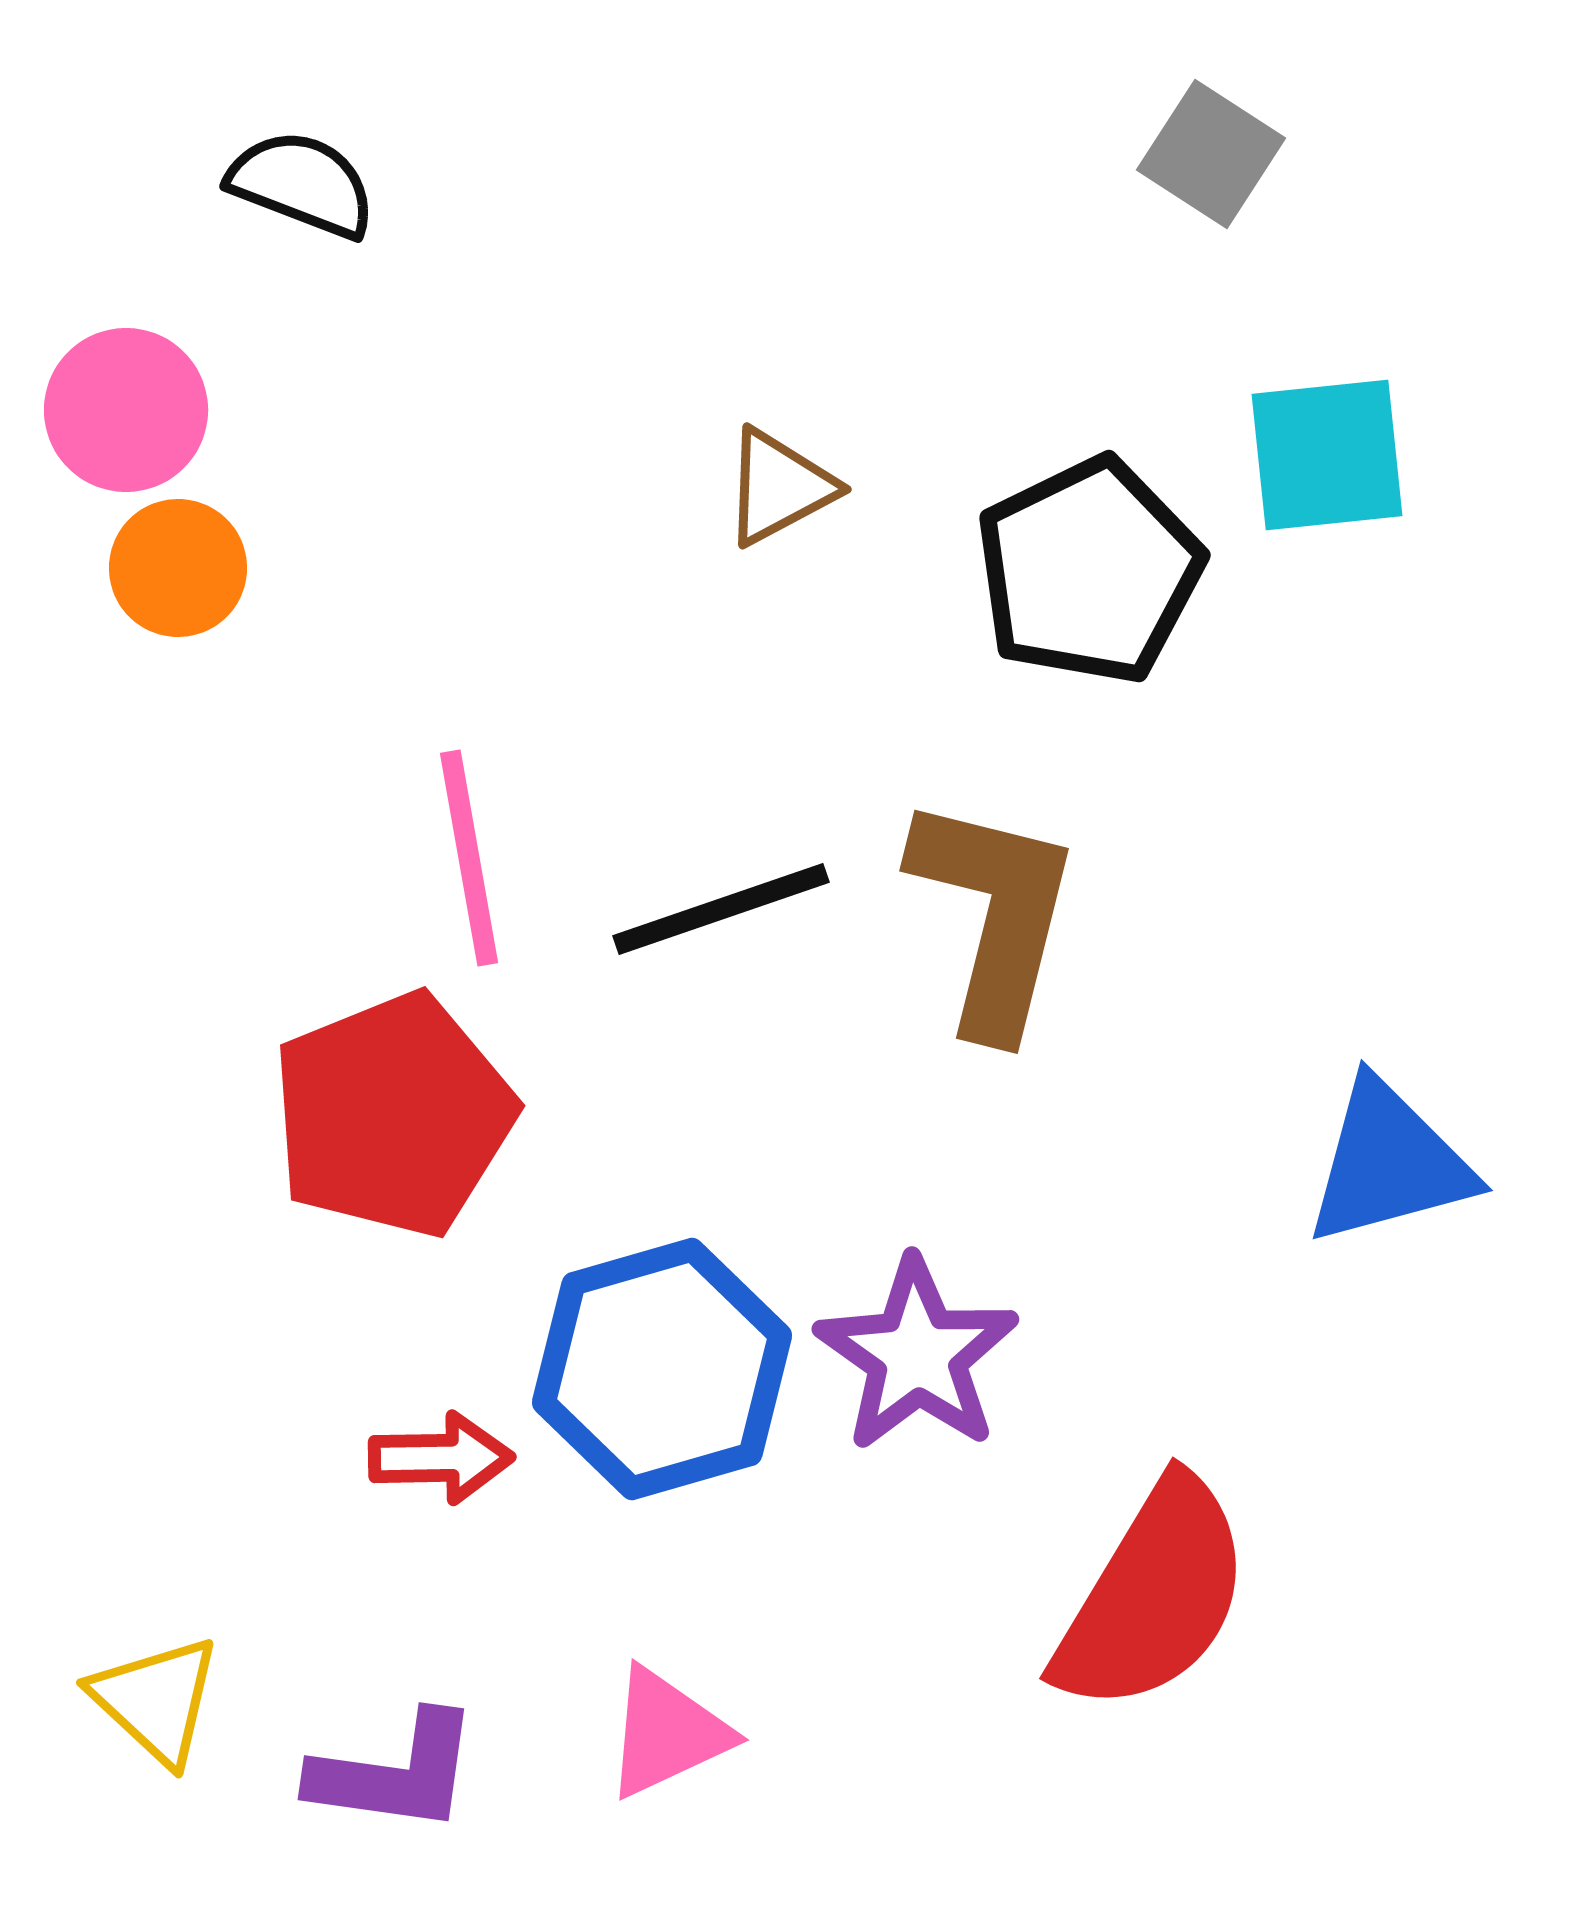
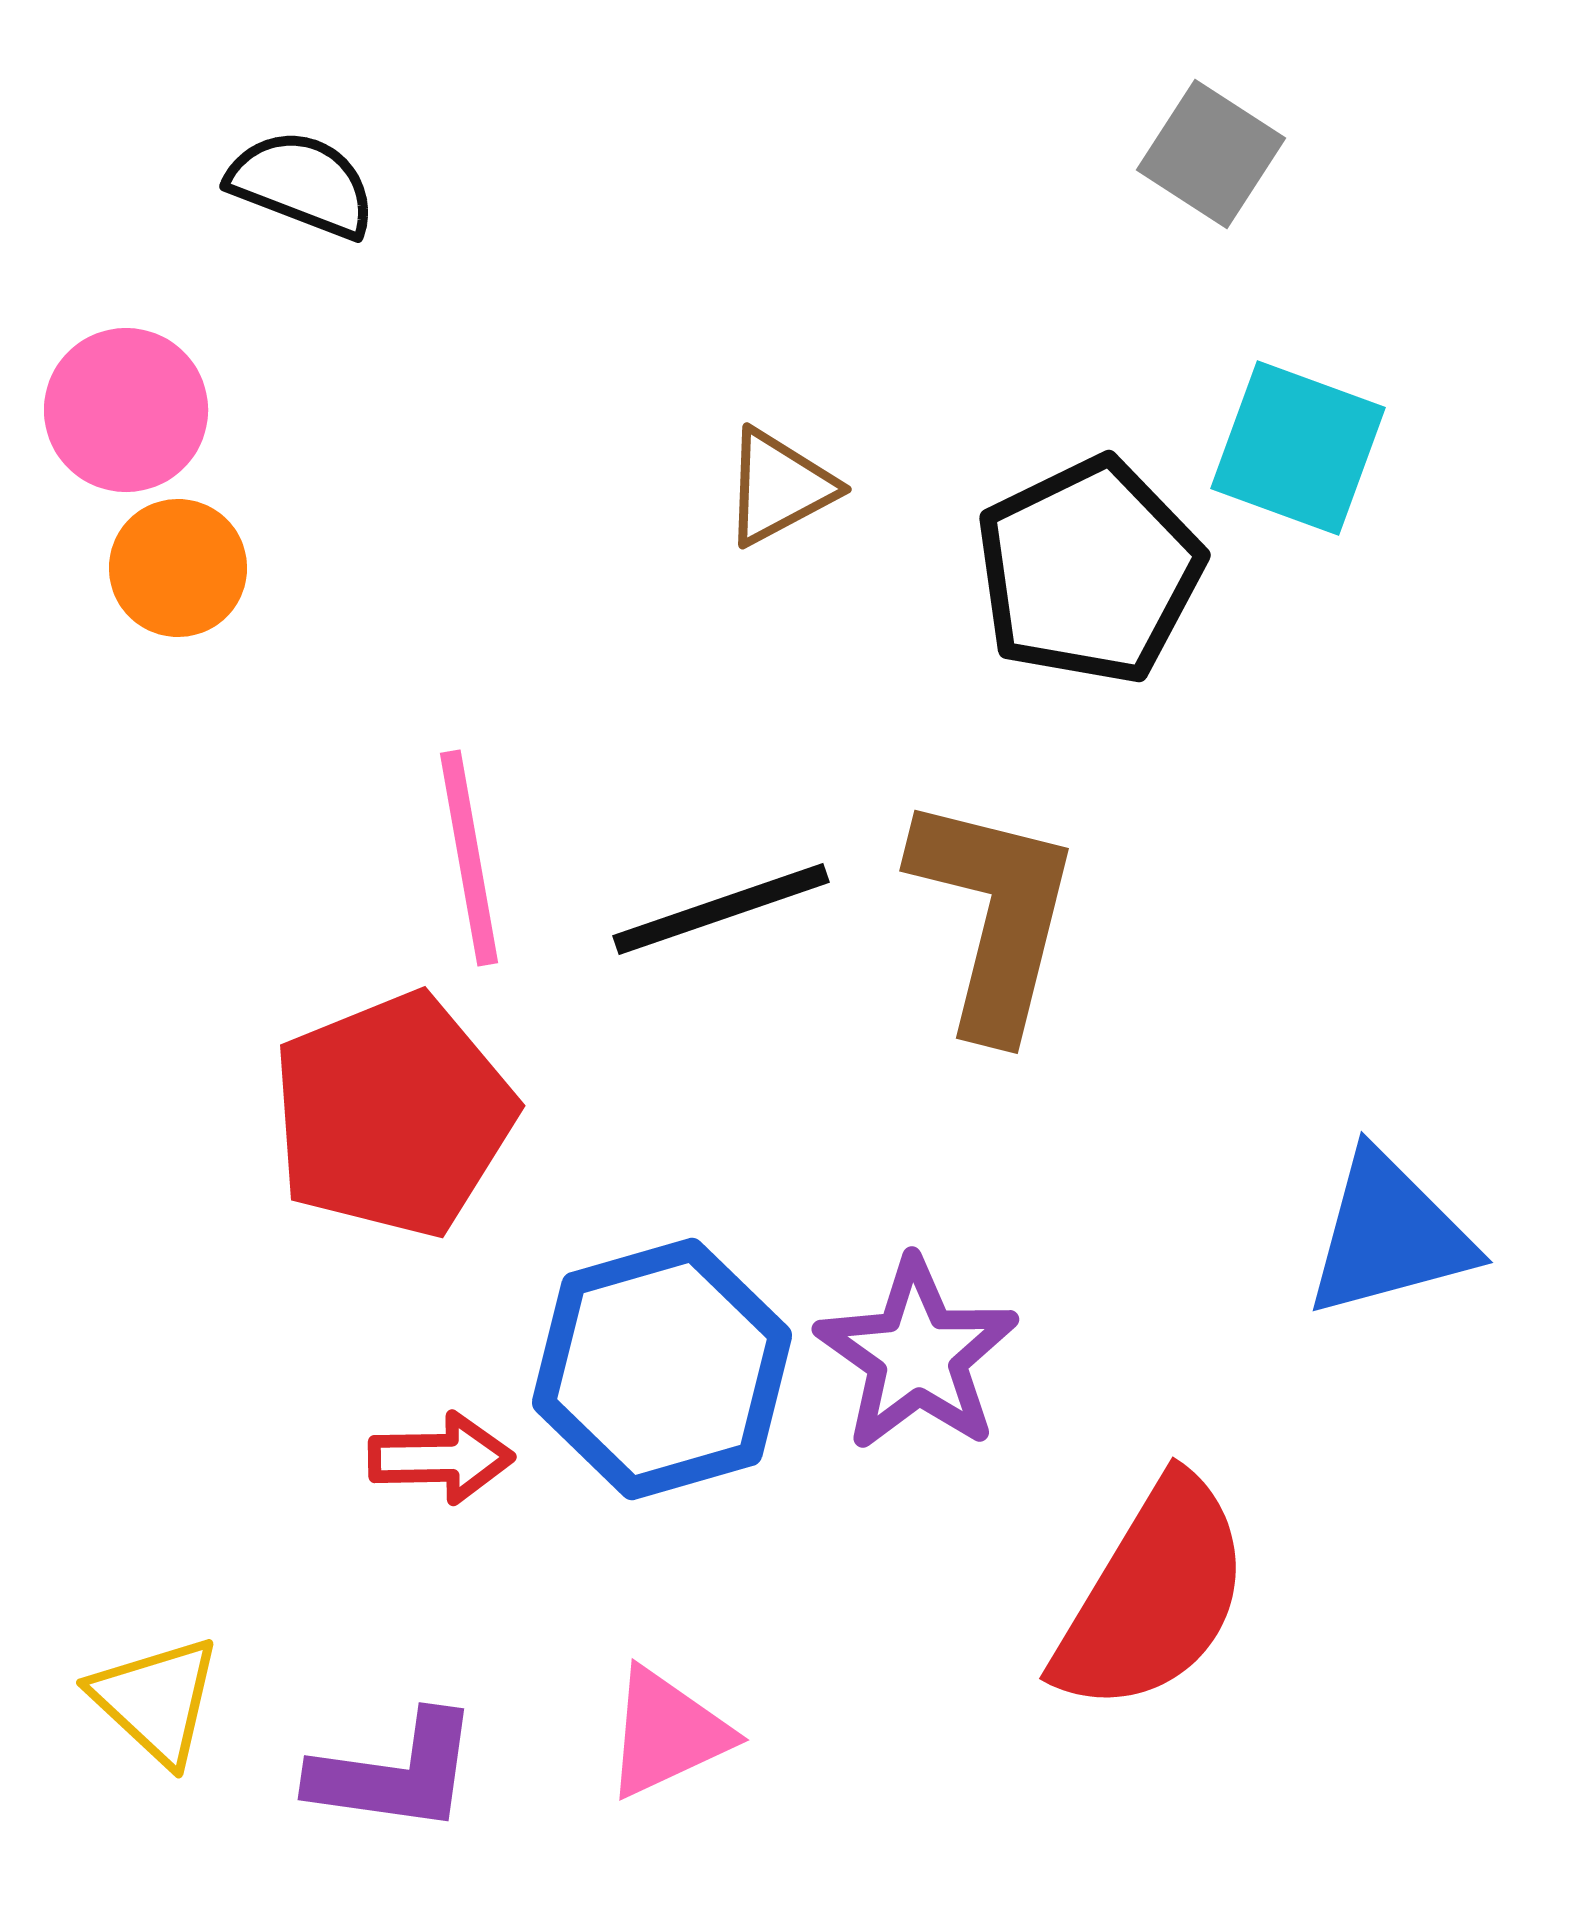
cyan square: moved 29 px left, 7 px up; rotated 26 degrees clockwise
blue triangle: moved 72 px down
